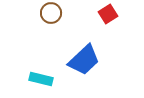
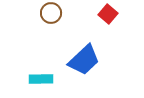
red square: rotated 18 degrees counterclockwise
cyan rectangle: rotated 15 degrees counterclockwise
